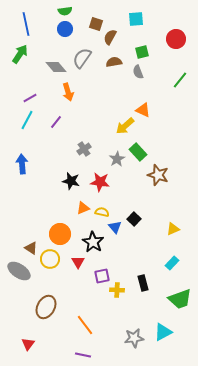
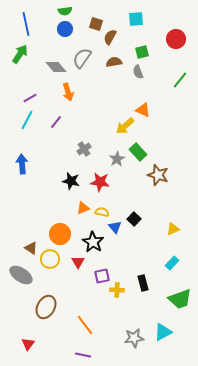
gray ellipse at (19, 271): moved 2 px right, 4 px down
